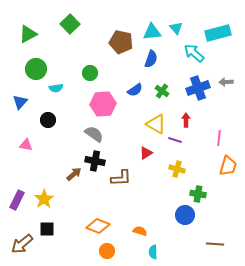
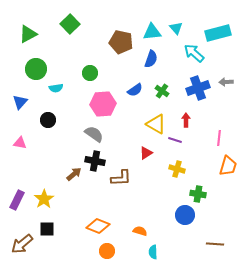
pink triangle at (26, 145): moved 6 px left, 2 px up
